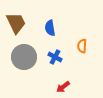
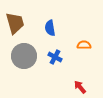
brown trapezoid: moved 1 px left; rotated 10 degrees clockwise
orange semicircle: moved 2 px right, 1 px up; rotated 88 degrees clockwise
gray circle: moved 1 px up
red arrow: moved 17 px right; rotated 88 degrees clockwise
